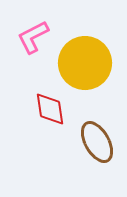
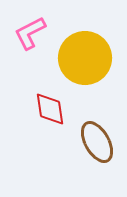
pink L-shape: moved 3 px left, 4 px up
yellow circle: moved 5 px up
